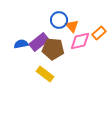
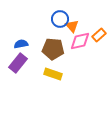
blue circle: moved 1 px right, 1 px up
orange rectangle: moved 2 px down
purple rectangle: moved 21 px left, 21 px down; rotated 12 degrees counterclockwise
yellow rectangle: moved 8 px right; rotated 18 degrees counterclockwise
